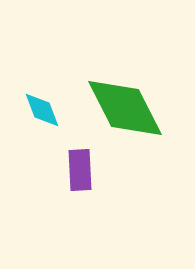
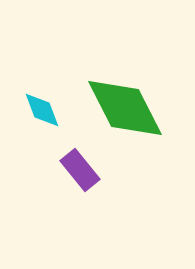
purple rectangle: rotated 36 degrees counterclockwise
